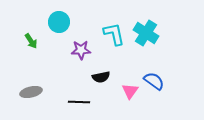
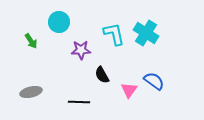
black semicircle: moved 1 px right, 2 px up; rotated 72 degrees clockwise
pink triangle: moved 1 px left, 1 px up
